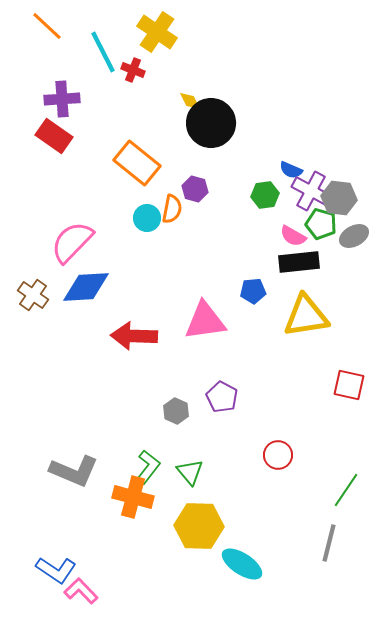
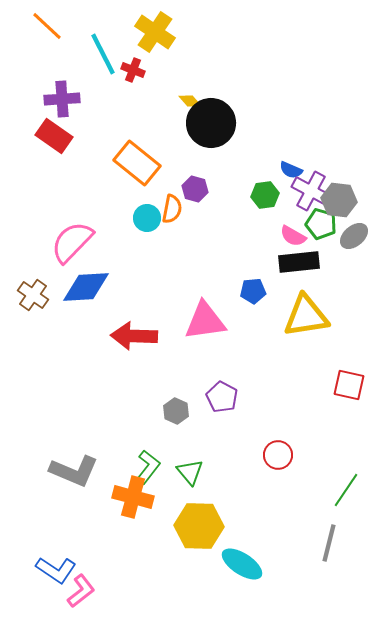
yellow cross at (157, 32): moved 2 px left
cyan line at (103, 52): moved 2 px down
yellow diamond at (190, 101): rotated 15 degrees counterclockwise
gray hexagon at (339, 198): moved 2 px down
gray ellipse at (354, 236): rotated 12 degrees counterclockwise
pink L-shape at (81, 591): rotated 96 degrees clockwise
